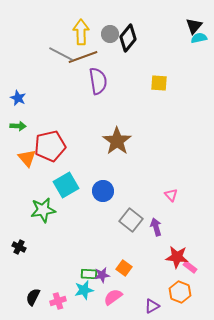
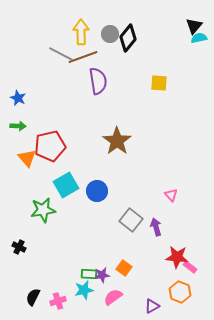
blue circle: moved 6 px left
